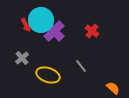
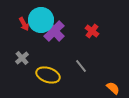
red arrow: moved 2 px left, 1 px up
